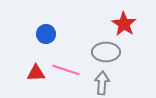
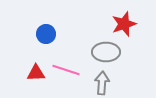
red star: rotated 20 degrees clockwise
